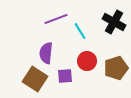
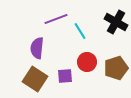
black cross: moved 2 px right
purple semicircle: moved 9 px left, 5 px up
red circle: moved 1 px down
